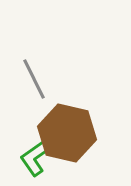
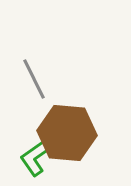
brown hexagon: rotated 8 degrees counterclockwise
